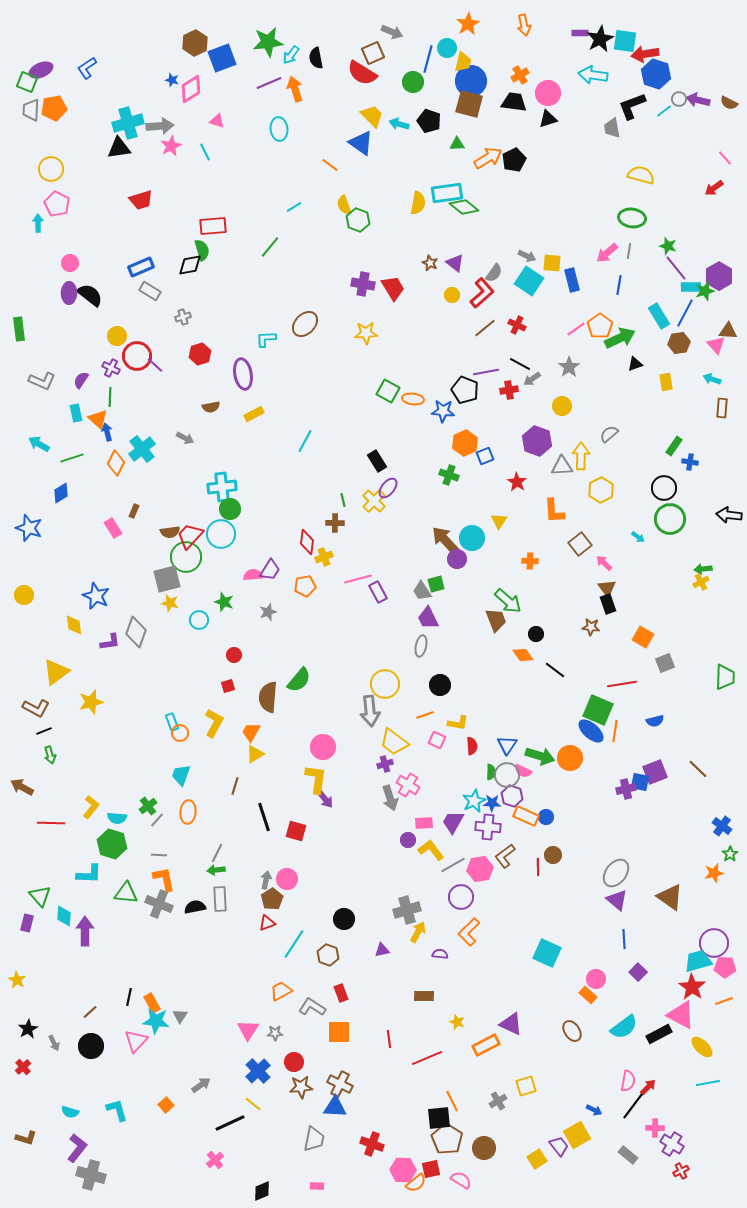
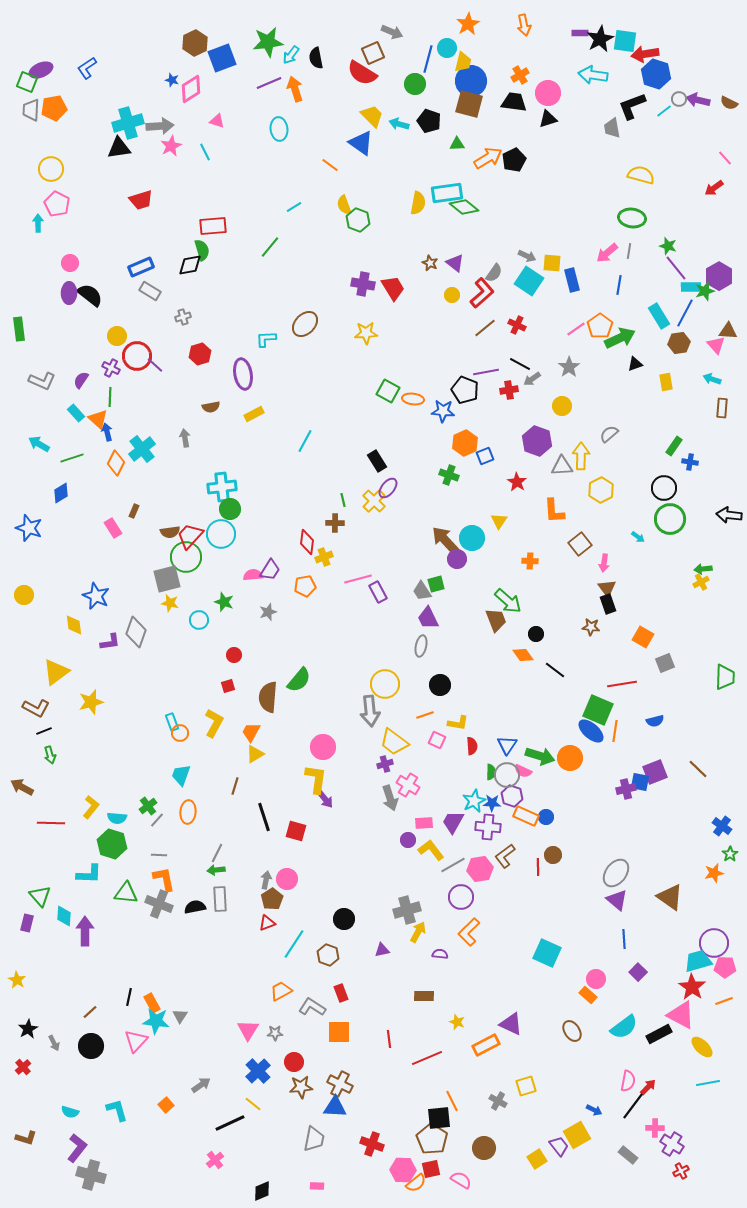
green circle at (413, 82): moved 2 px right, 2 px down
cyan rectangle at (76, 413): rotated 30 degrees counterclockwise
gray arrow at (185, 438): rotated 126 degrees counterclockwise
pink arrow at (604, 563): rotated 126 degrees counterclockwise
gray cross at (498, 1101): rotated 30 degrees counterclockwise
brown pentagon at (447, 1139): moved 15 px left
